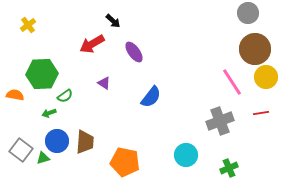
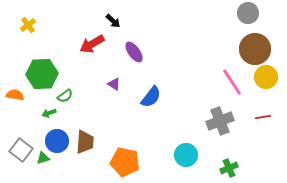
purple triangle: moved 10 px right, 1 px down
red line: moved 2 px right, 4 px down
